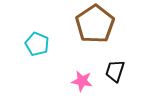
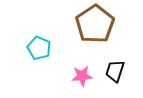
cyan pentagon: moved 2 px right, 4 px down
pink star: moved 5 px up; rotated 15 degrees counterclockwise
